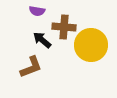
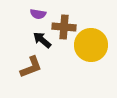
purple semicircle: moved 1 px right, 3 px down
